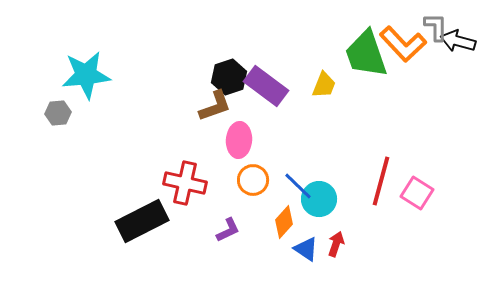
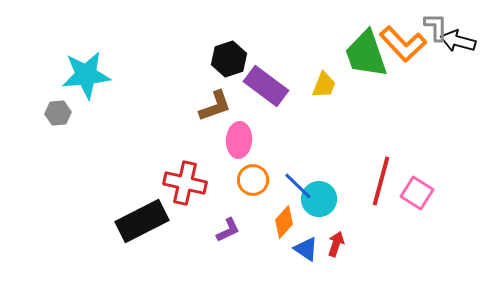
black hexagon: moved 18 px up
